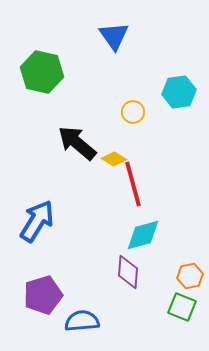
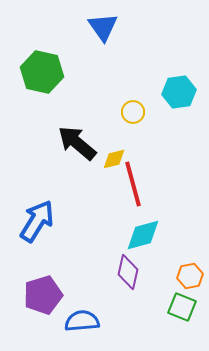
blue triangle: moved 11 px left, 9 px up
yellow diamond: rotated 45 degrees counterclockwise
purple diamond: rotated 8 degrees clockwise
